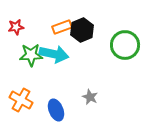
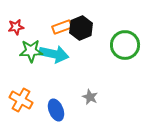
black hexagon: moved 1 px left, 2 px up
green star: moved 4 px up
